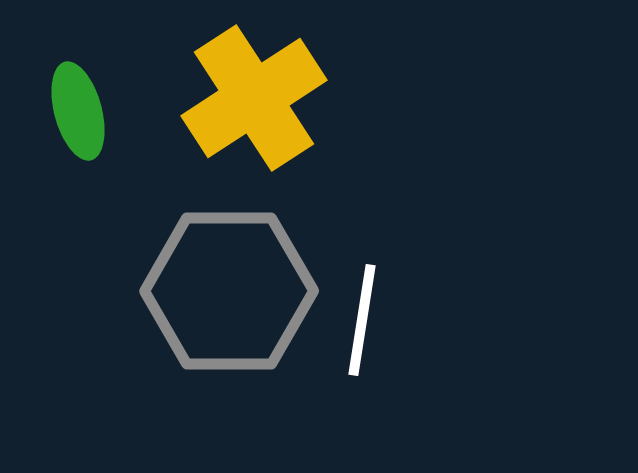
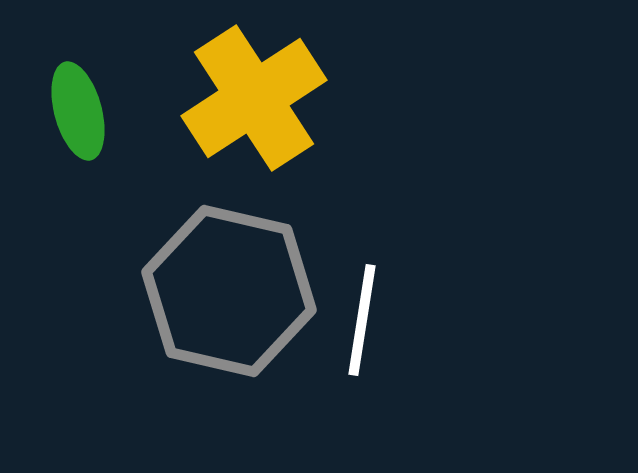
gray hexagon: rotated 13 degrees clockwise
